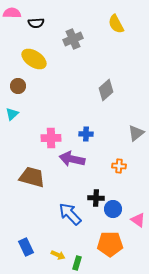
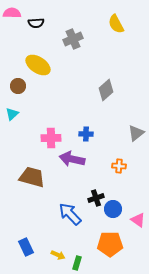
yellow ellipse: moved 4 px right, 6 px down
black cross: rotated 21 degrees counterclockwise
